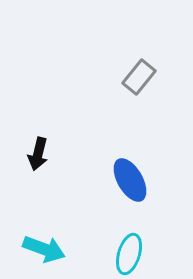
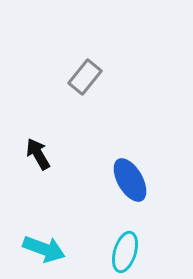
gray rectangle: moved 54 px left
black arrow: rotated 136 degrees clockwise
cyan ellipse: moved 4 px left, 2 px up
